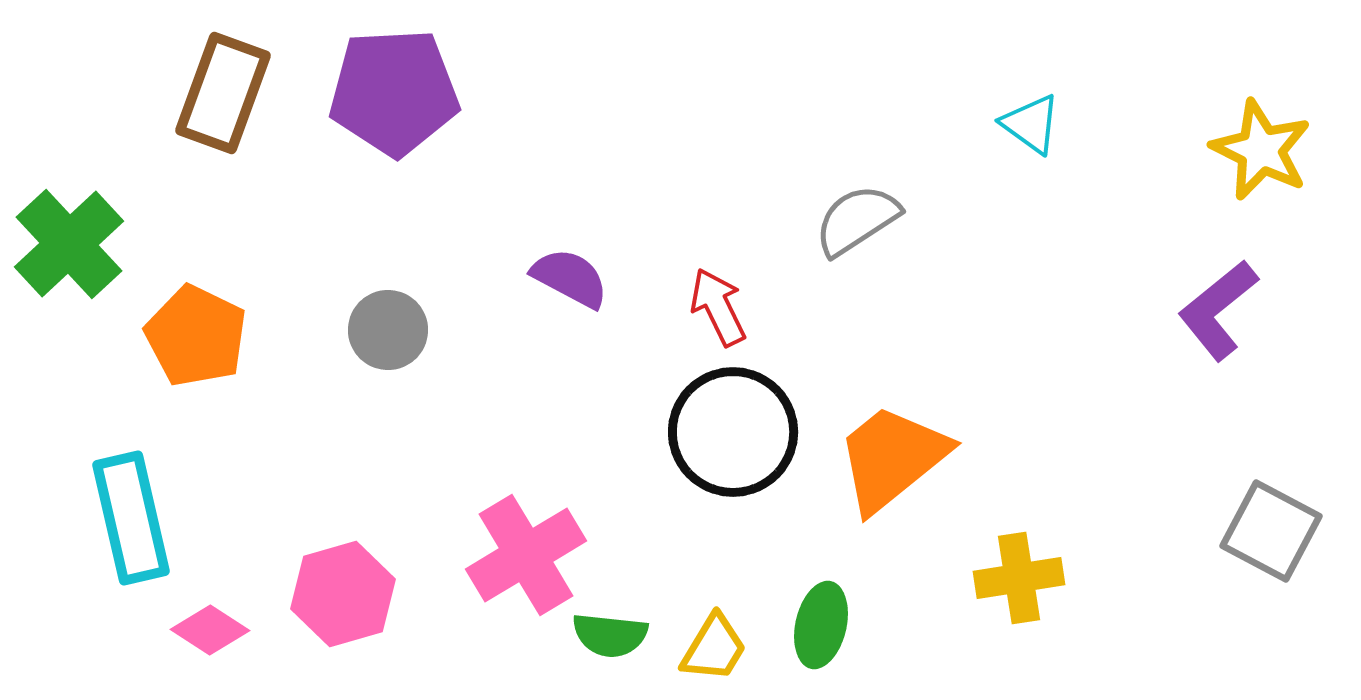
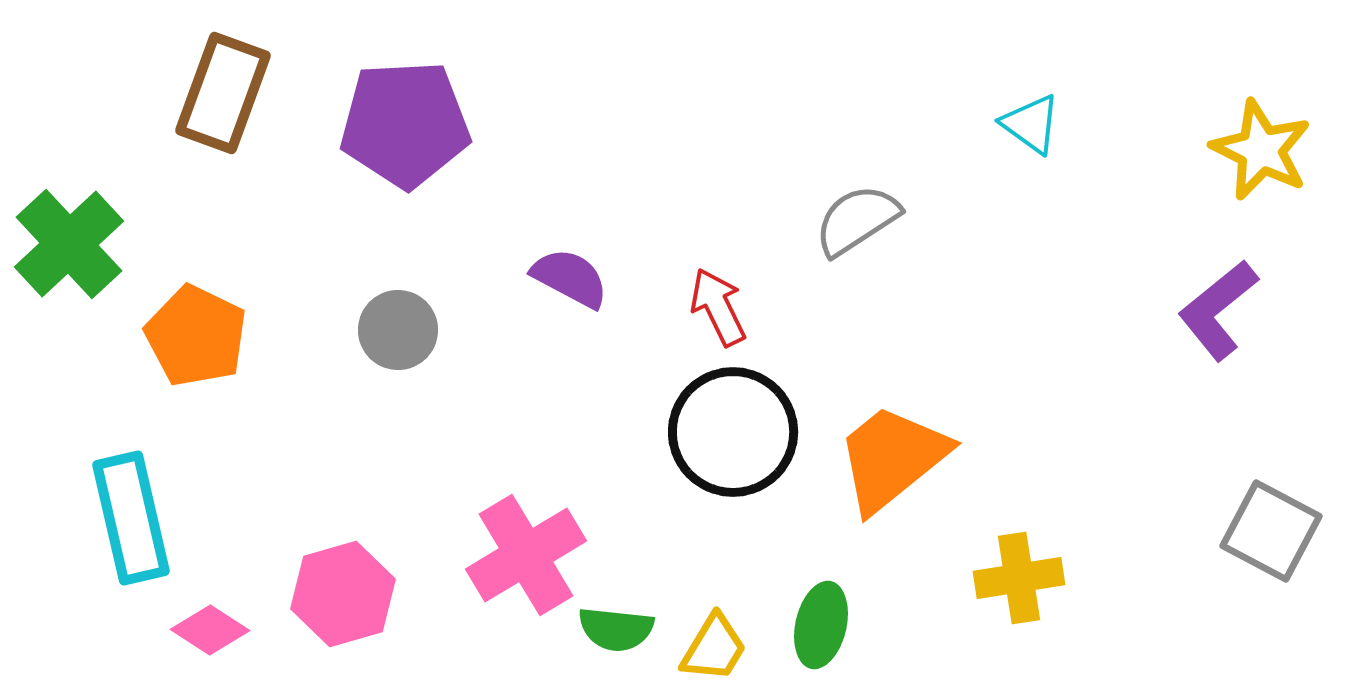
purple pentagon: moved 11 px right, 32 px down
gray circle: moved 10 px right
green semicircle: moved 6 px right, 6 px up
